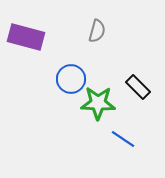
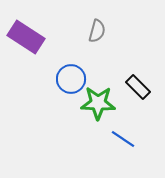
purple rectangle: rotated 18 degrees clockwise
